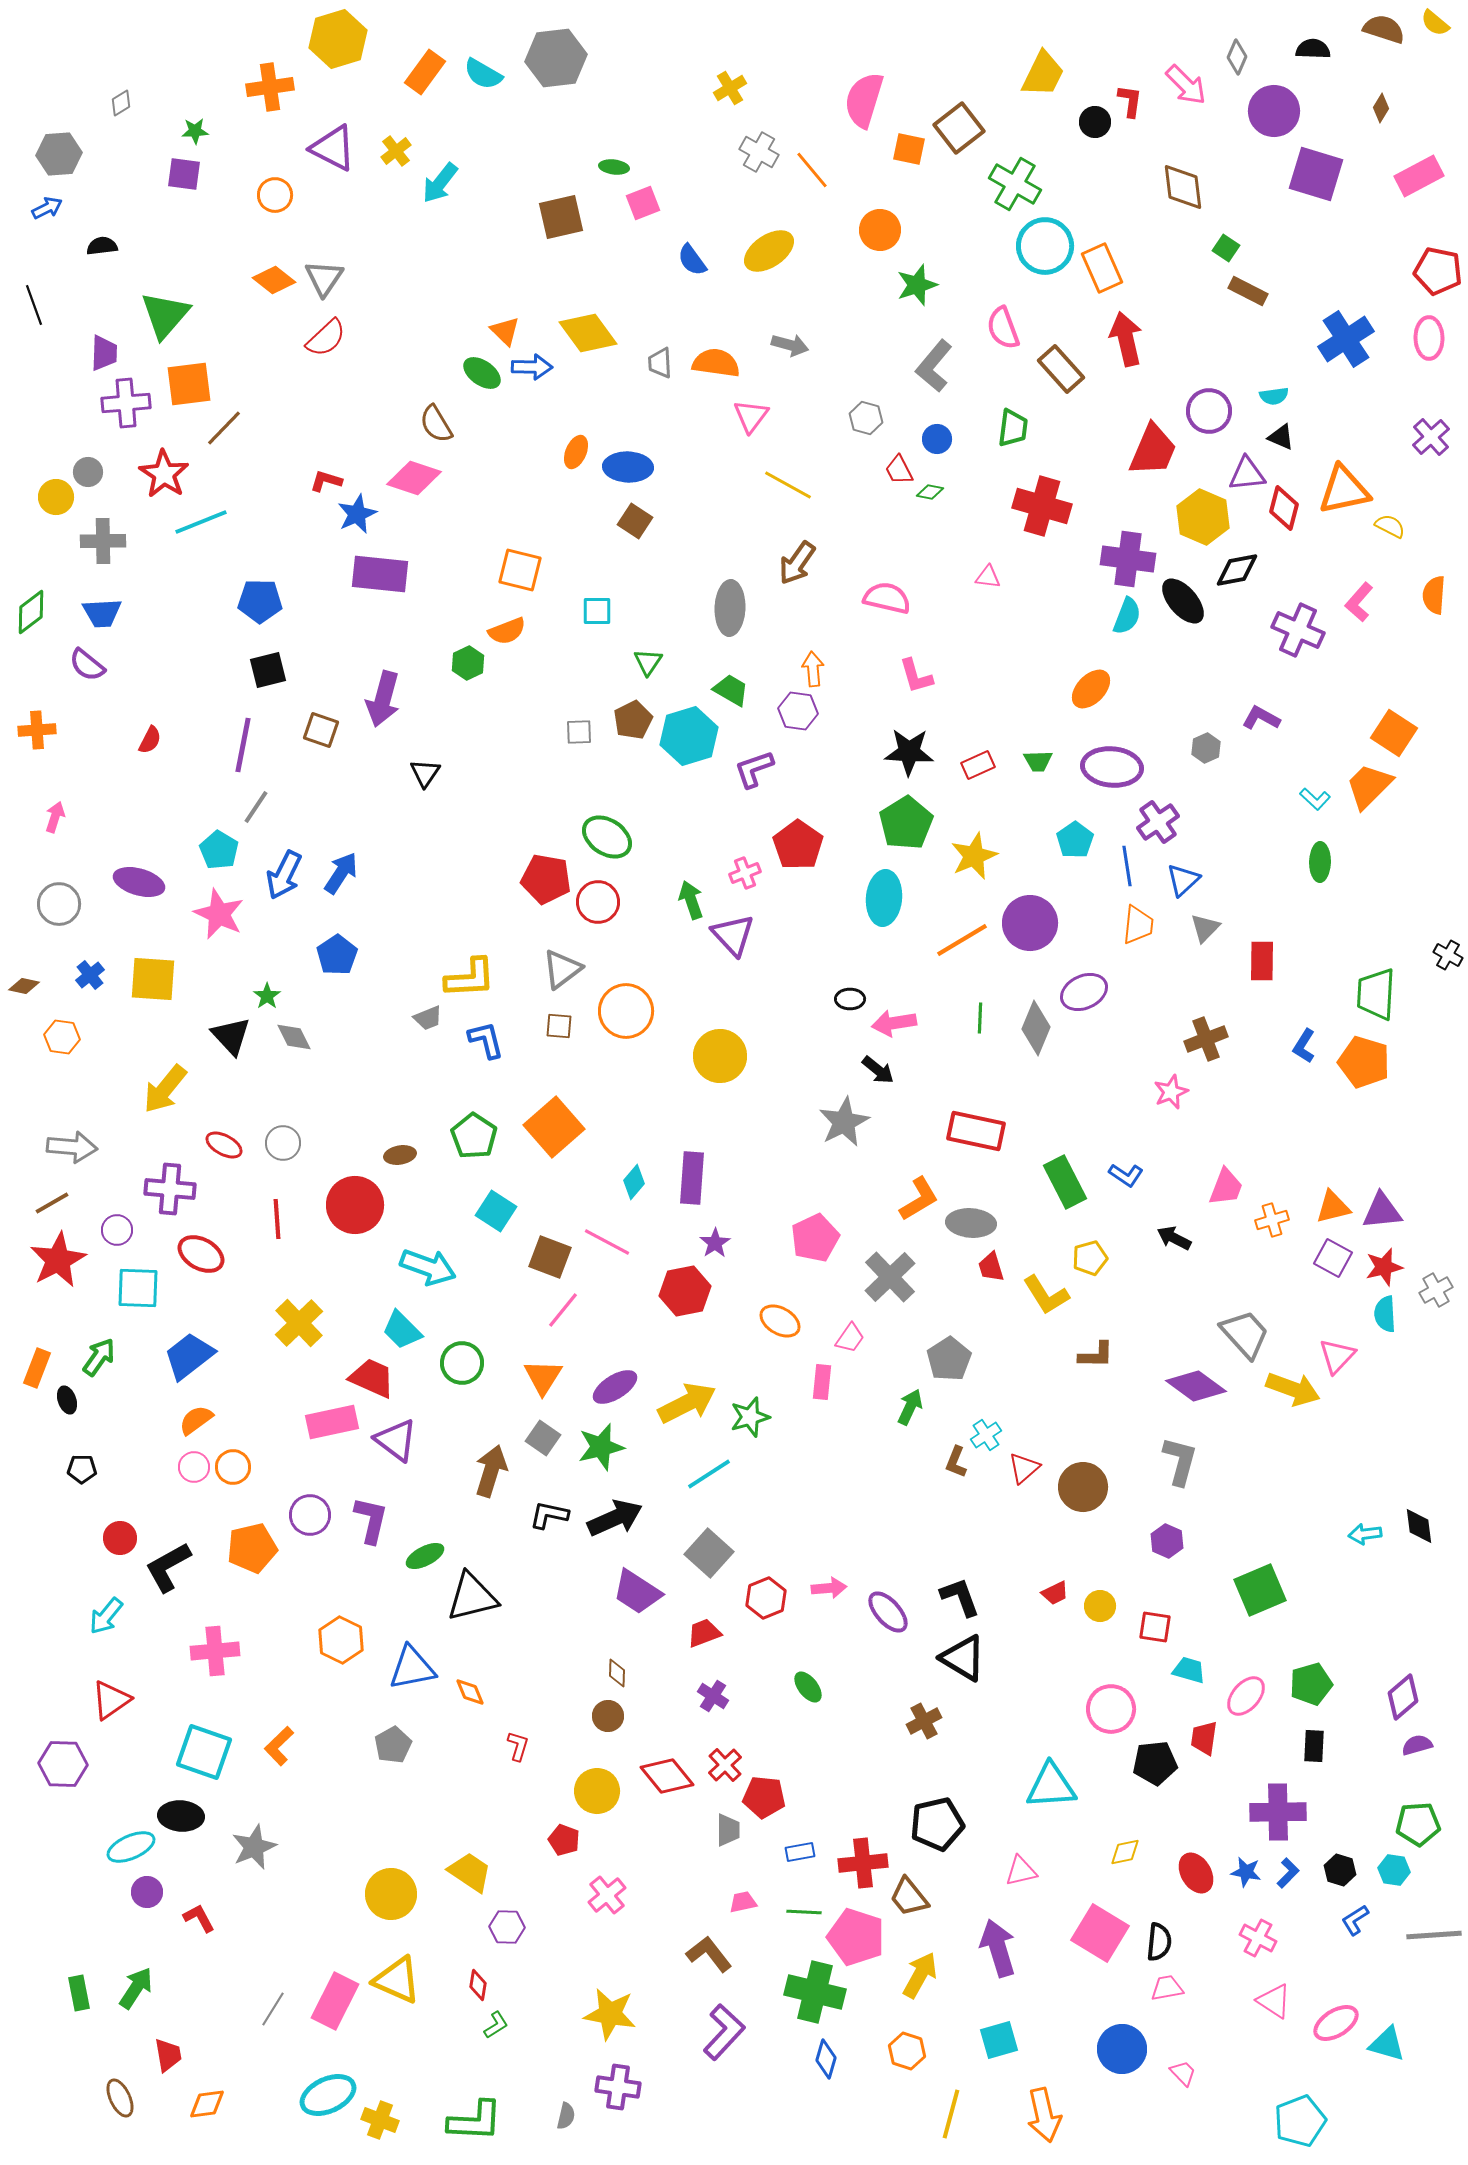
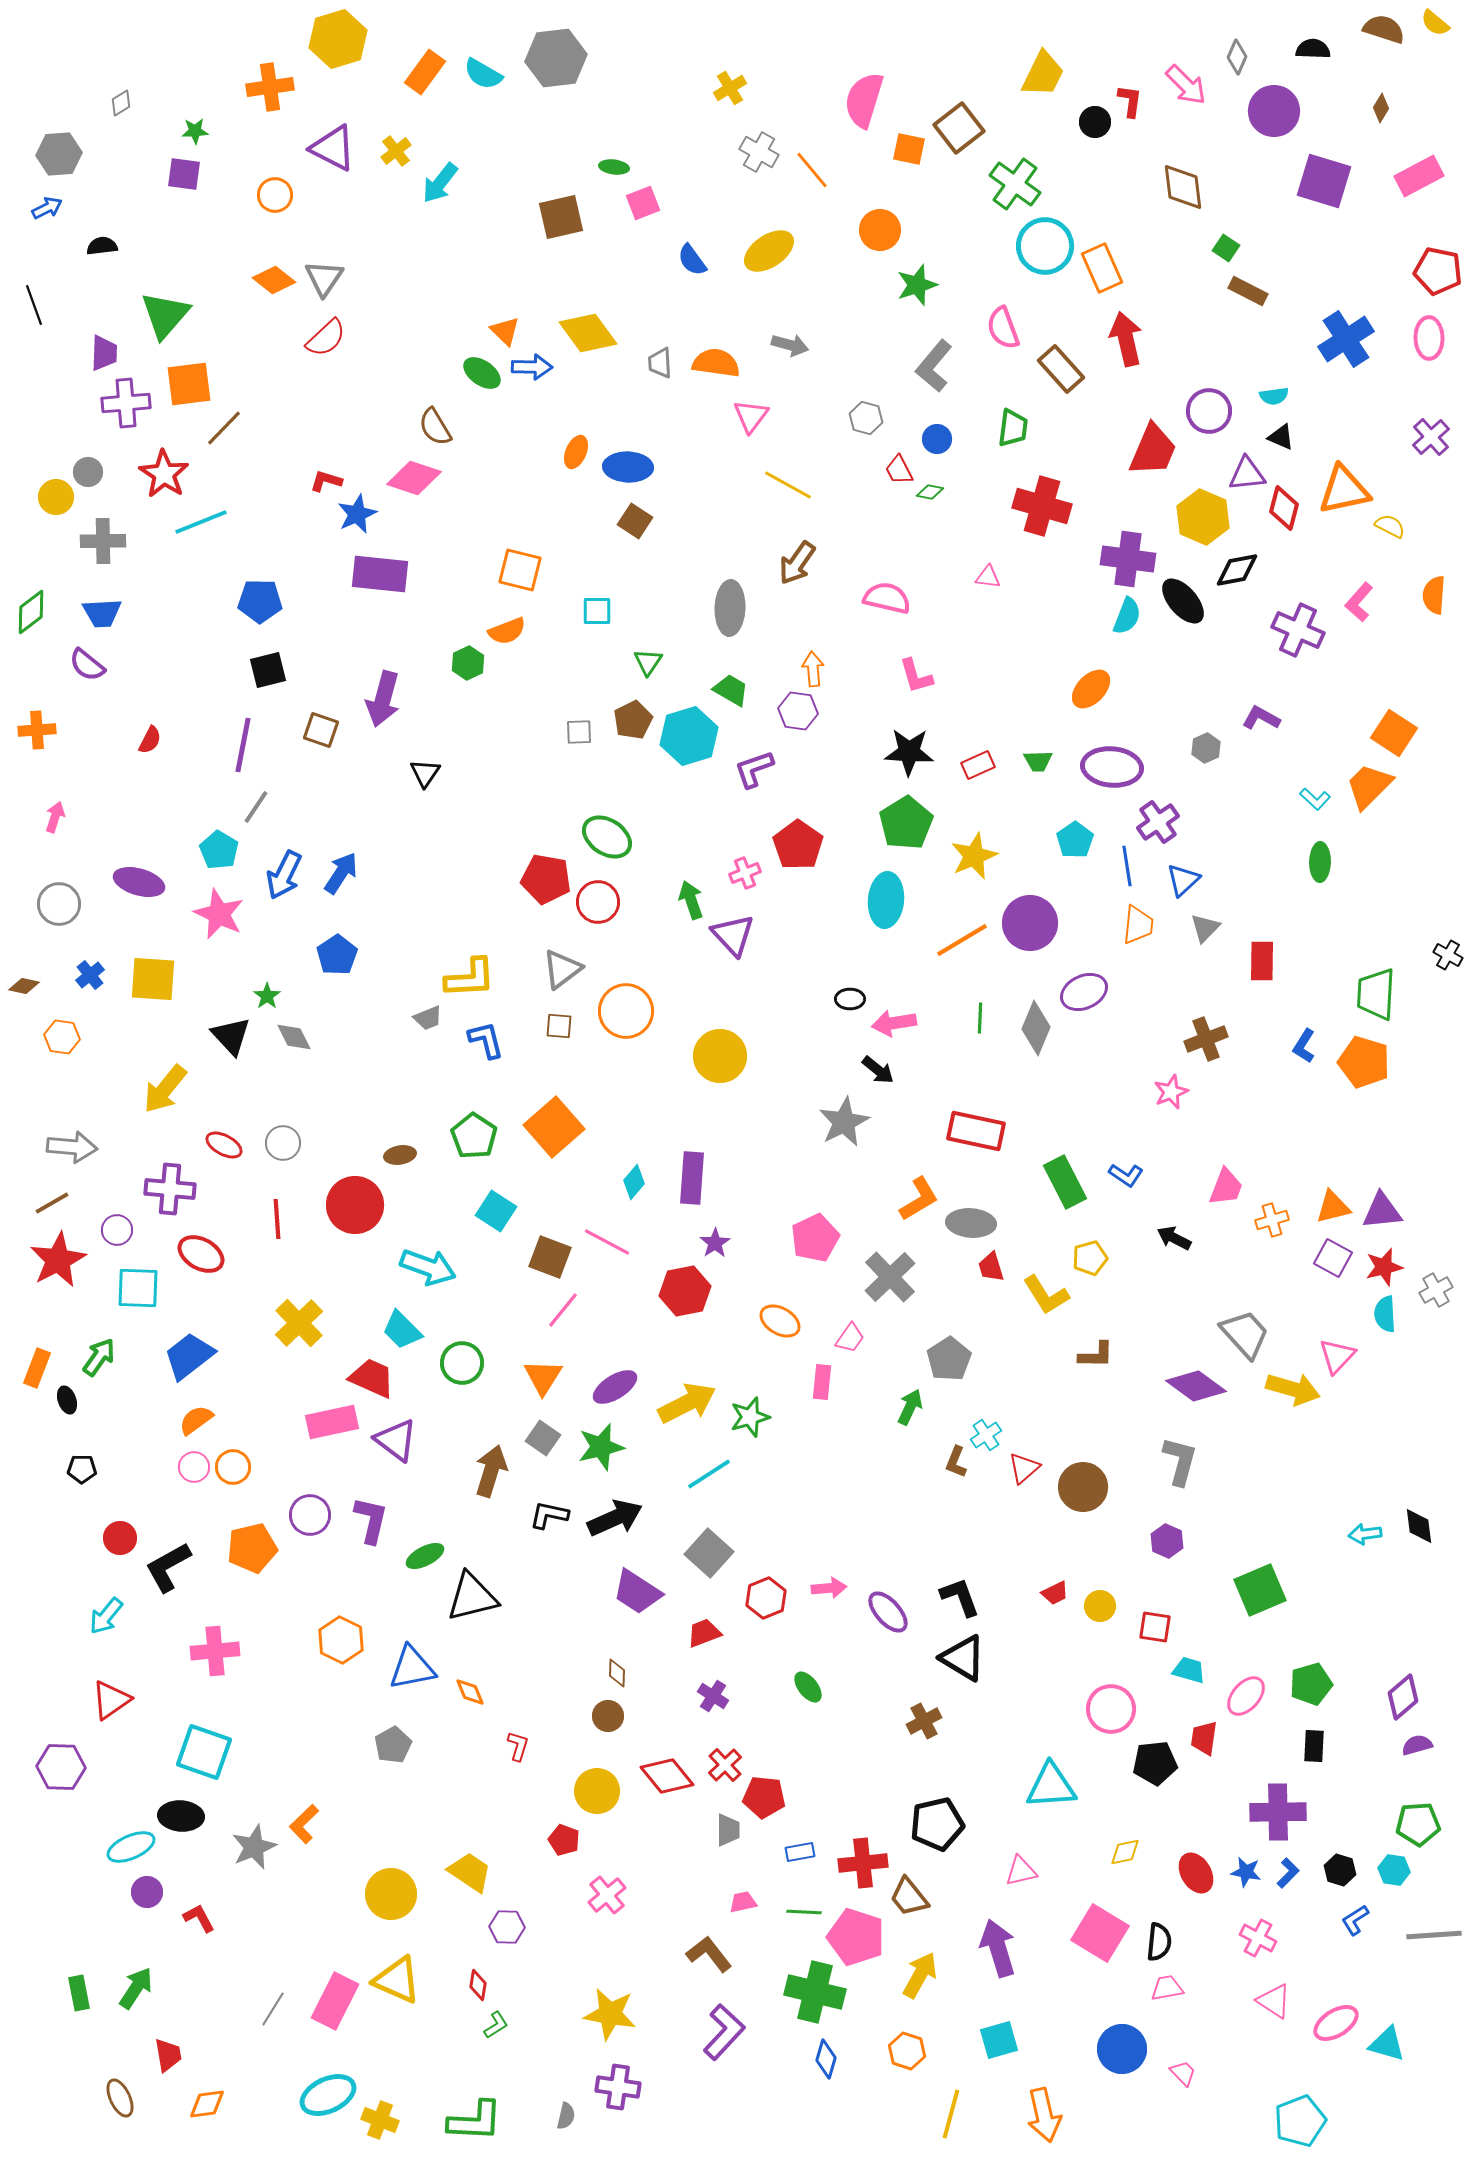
purple square at (1316, 174): moved 8 px right, 7 px down
green cross at (1015, 184): rotated 6 degrees clockwise
brown semicircle at (436, 424): moved 1 px left, 3 px down
cyan ellipse at (884, 898): moved 2 px right, 2 px down
yellow arrow at (1293, 1389): rotated 4 degrees counterclockwise
orange L-shape at (279, 1746): moved 25 px right, 78 px down
purple hexagon at (63, 1764): moved 2 px left, 3 px down
